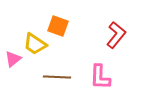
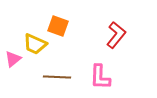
yellow trapezoid: rotated 10 degrees counterclockwise
